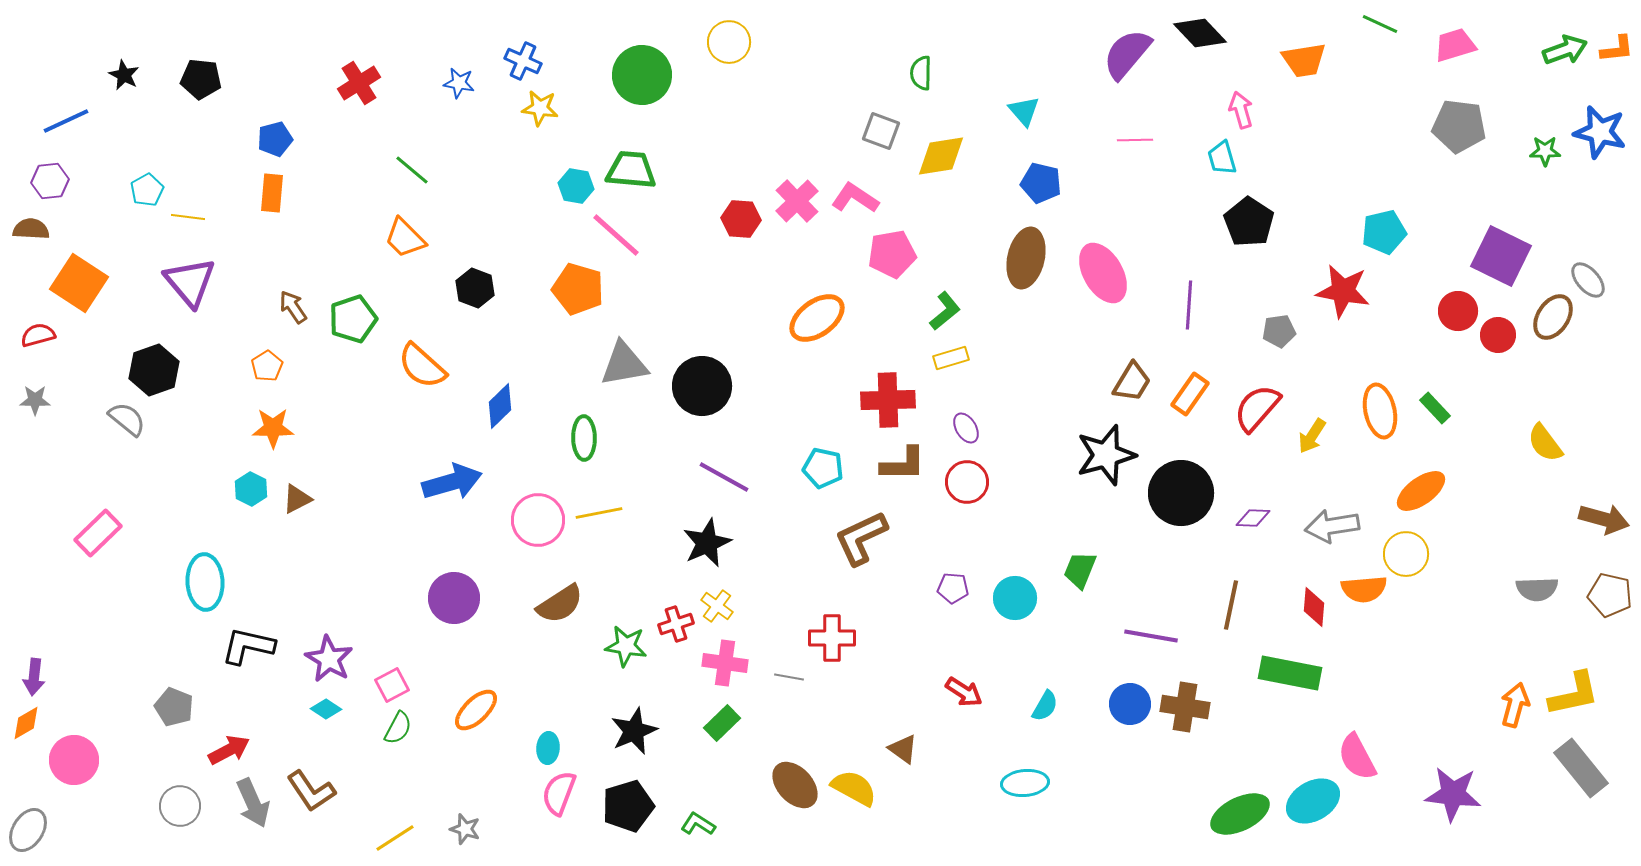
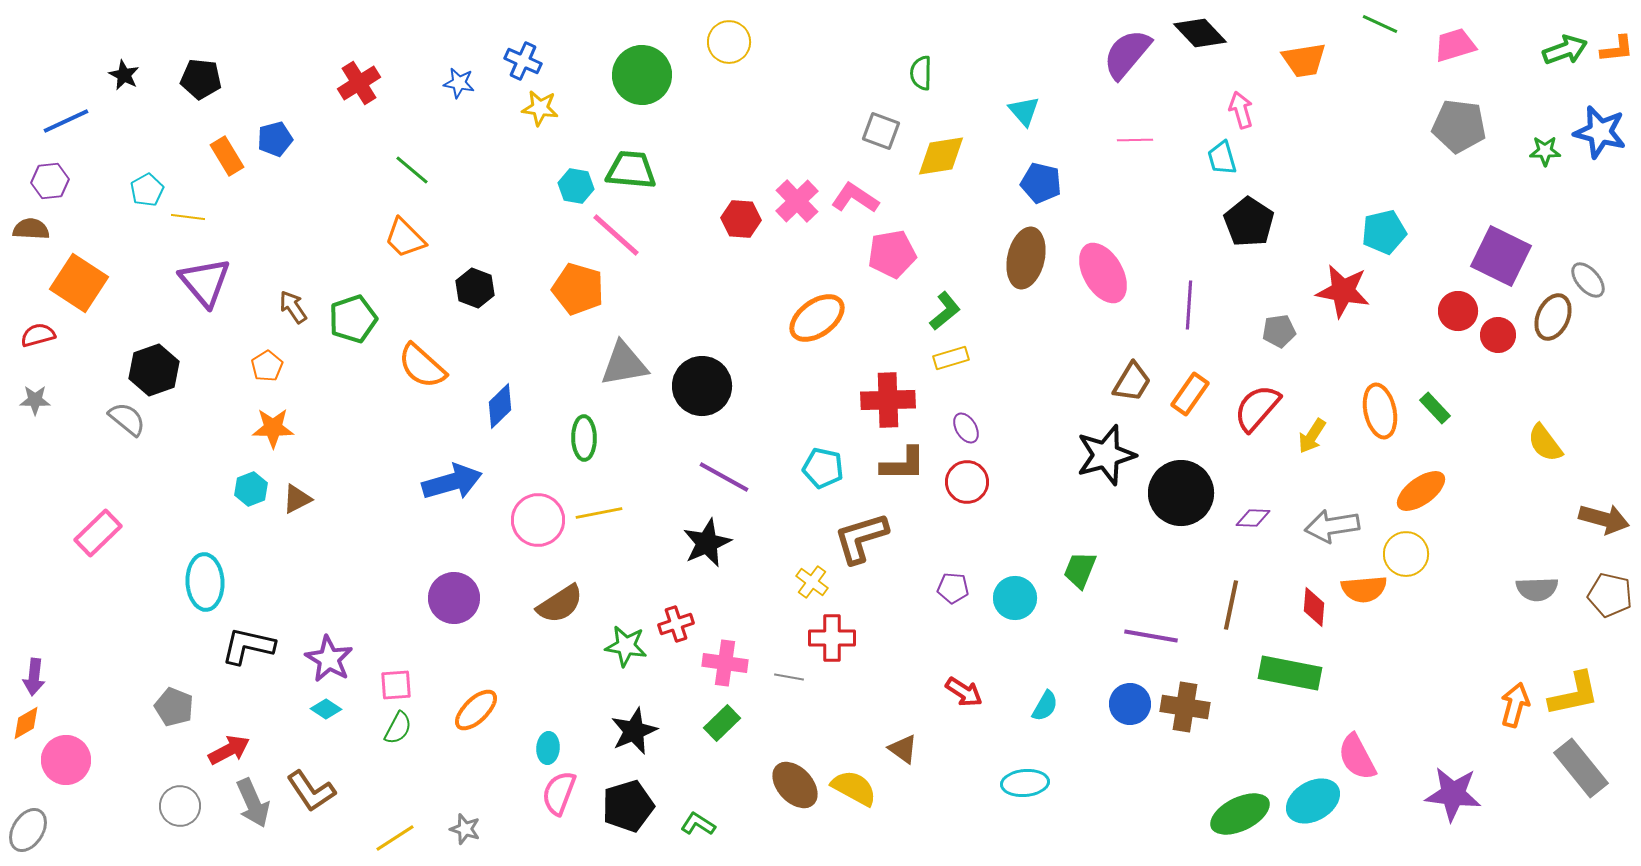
orange rectangle at (272, 193): moved 45 px left, 37 px up; rotated 36 degrees counterclockwise
purple triangle at (190, 282): moved 15 px right
brown ellipse at (1553, 317): rotated 9 degrees counterclockwise
cyan hexagon at (251, 489): rotated 12 degrees clockwise
brown L-shape at (861, 538): rotated 8 degrees clockwise
yellow cross at (717, 606): moved 95 px right, 24 px up
pink square at (392, 685): moved 4 px right; rotated 24 degrees clockwise
pink circle at (74, 760): moved 8 px left
